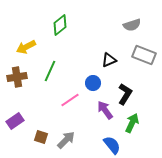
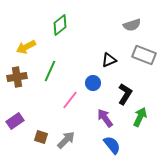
pink line: rotated 18 degrees counterclockwise
purple arrow: moved 8 px down
green arrow: moved 8 px right, 6 px up
